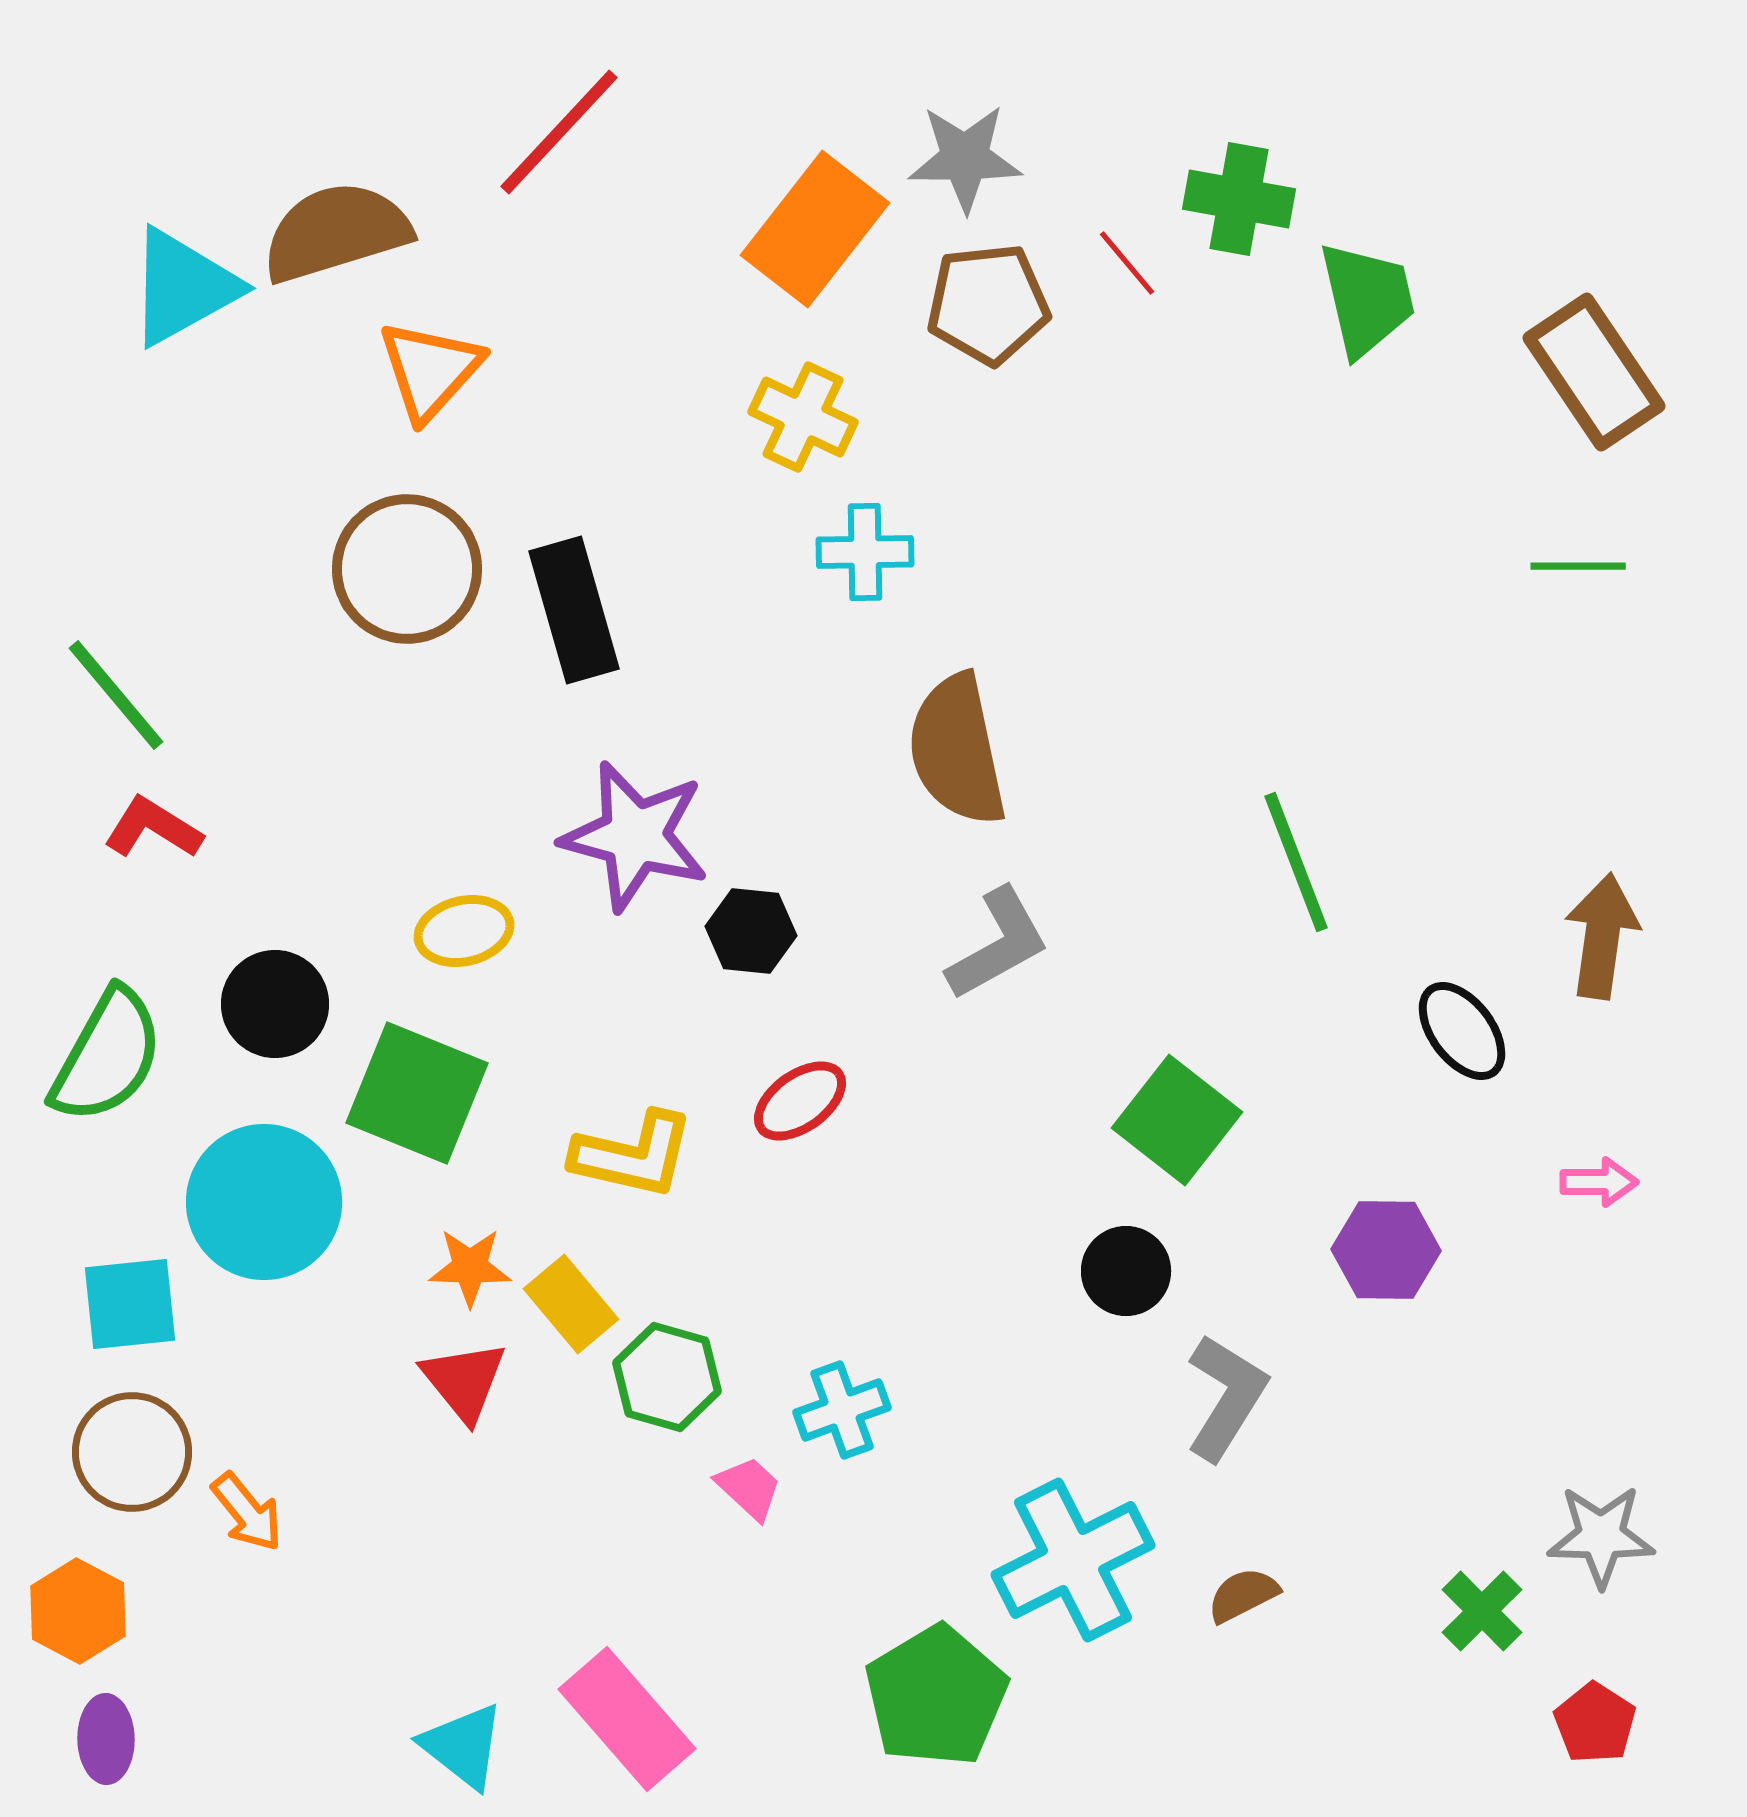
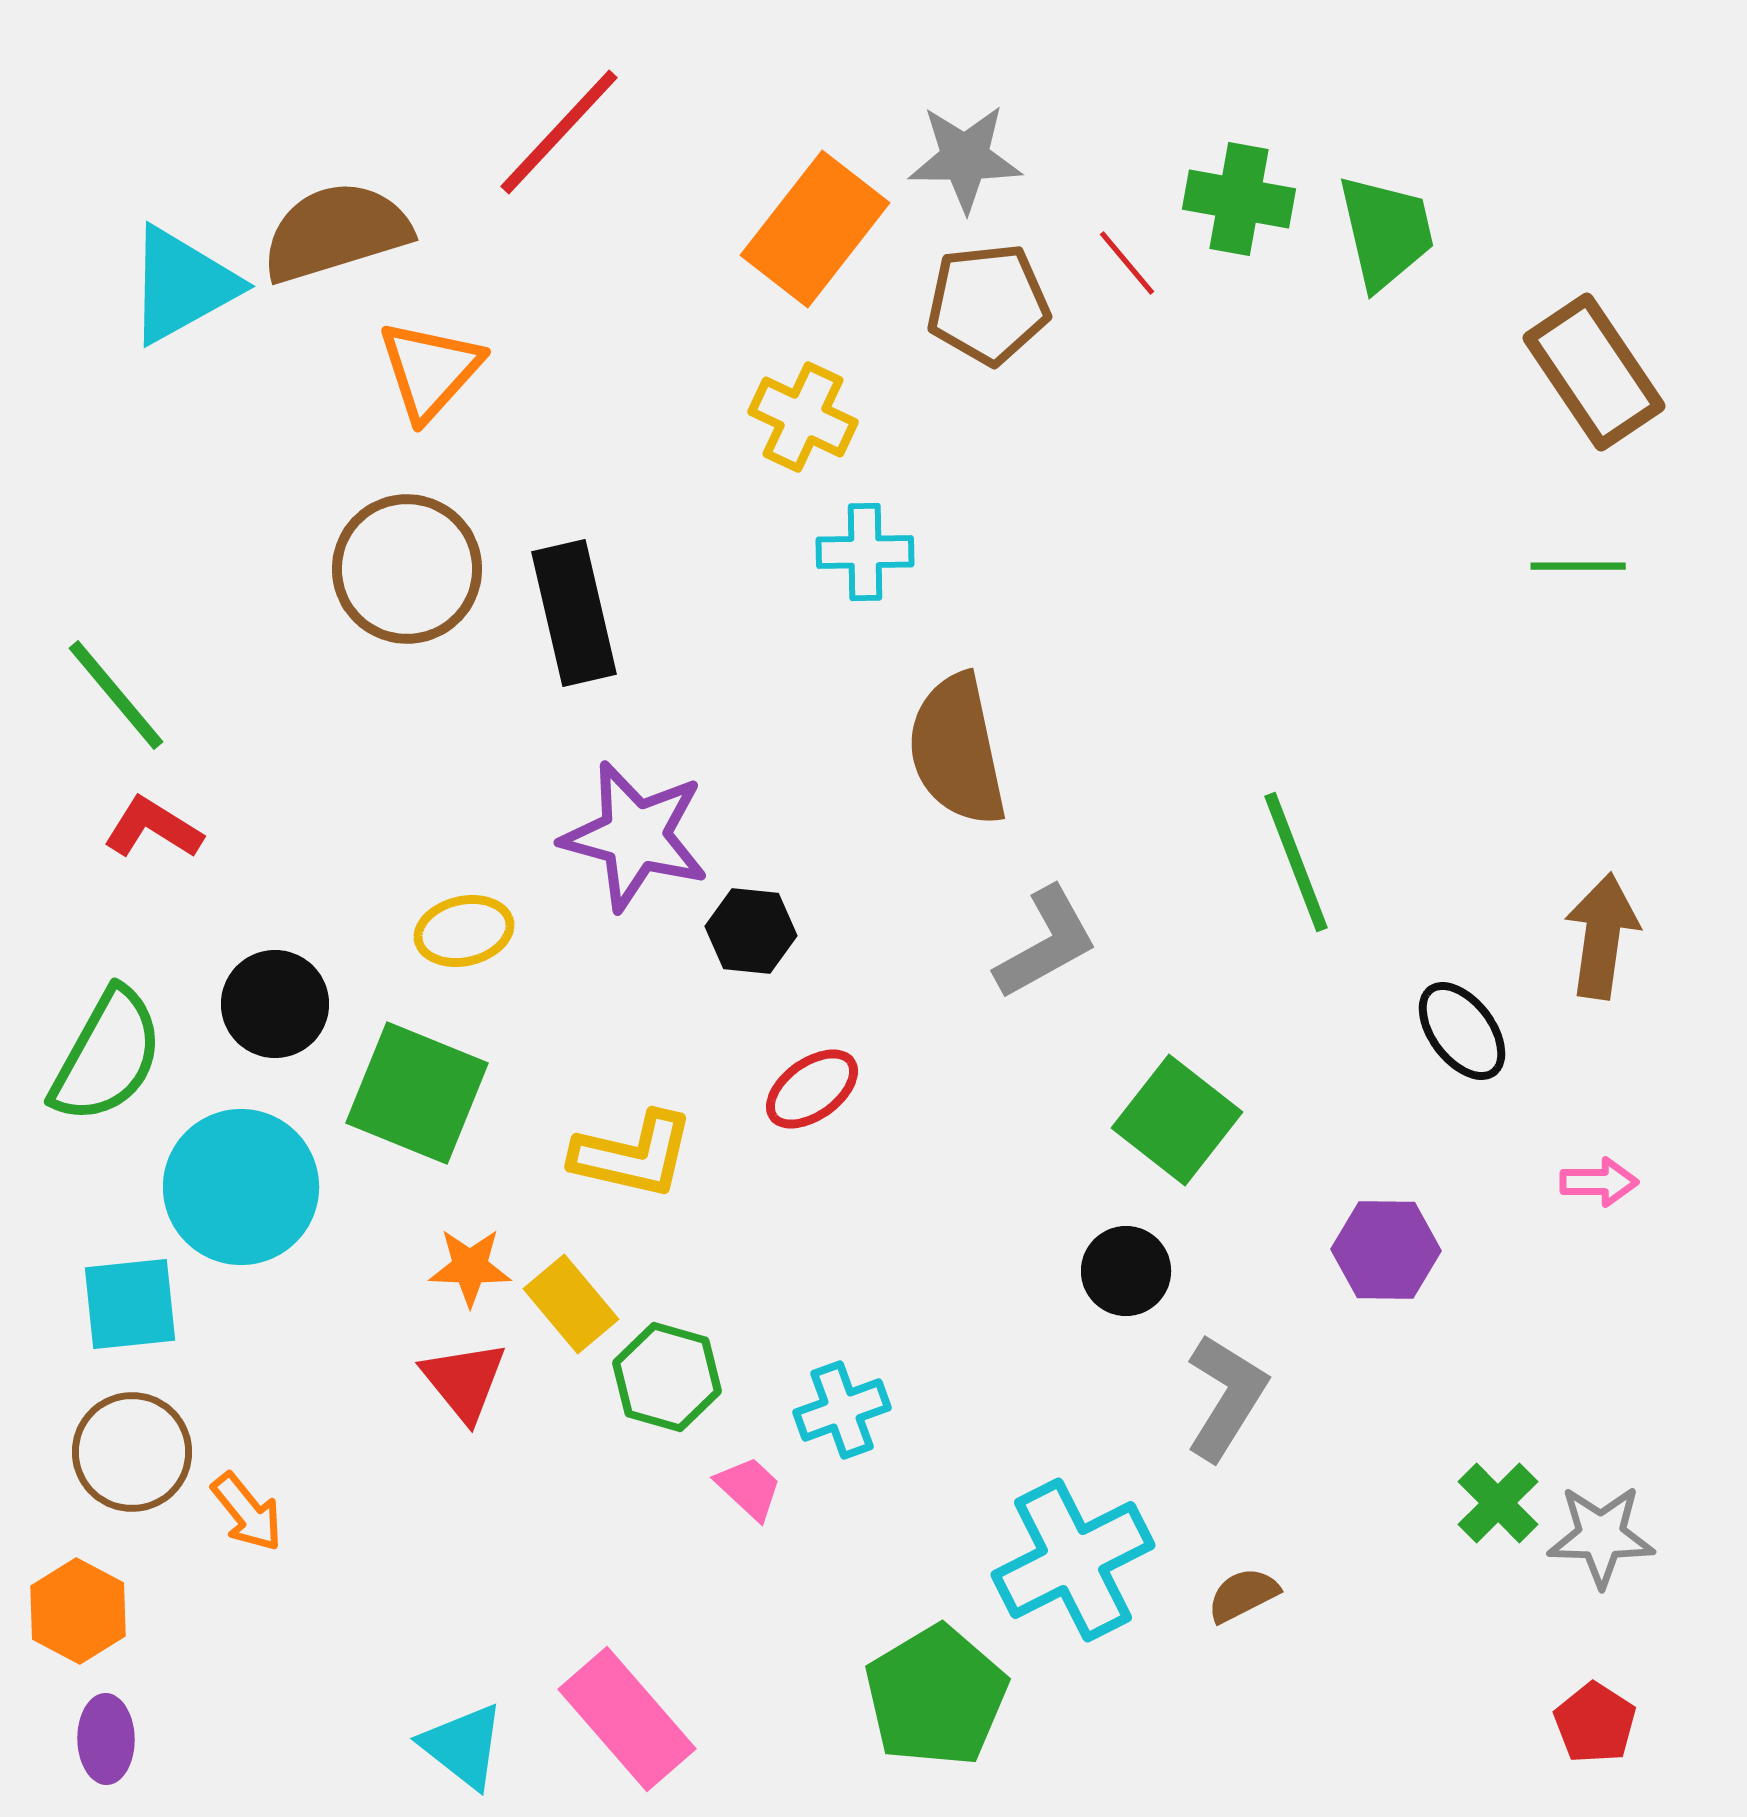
cyan triangle at (183, 287): moved 1 px left, 2 px up
green trapezoid at (1367, 299): moved 19 px right, 67 px up
black rectangle at (574, 610): moved 3 px down; rotated 3 degrees clockwise
gray L-shape at (998, 944): moved 48 px right, 1 px up
red ellipse at (800, 1101): moved 12 px right, 12 px up
cyan circle at (264, 1202): moved 23 px left, 15 px up
green cross at (1482, 1611): moved 16 px right, 108 px up
